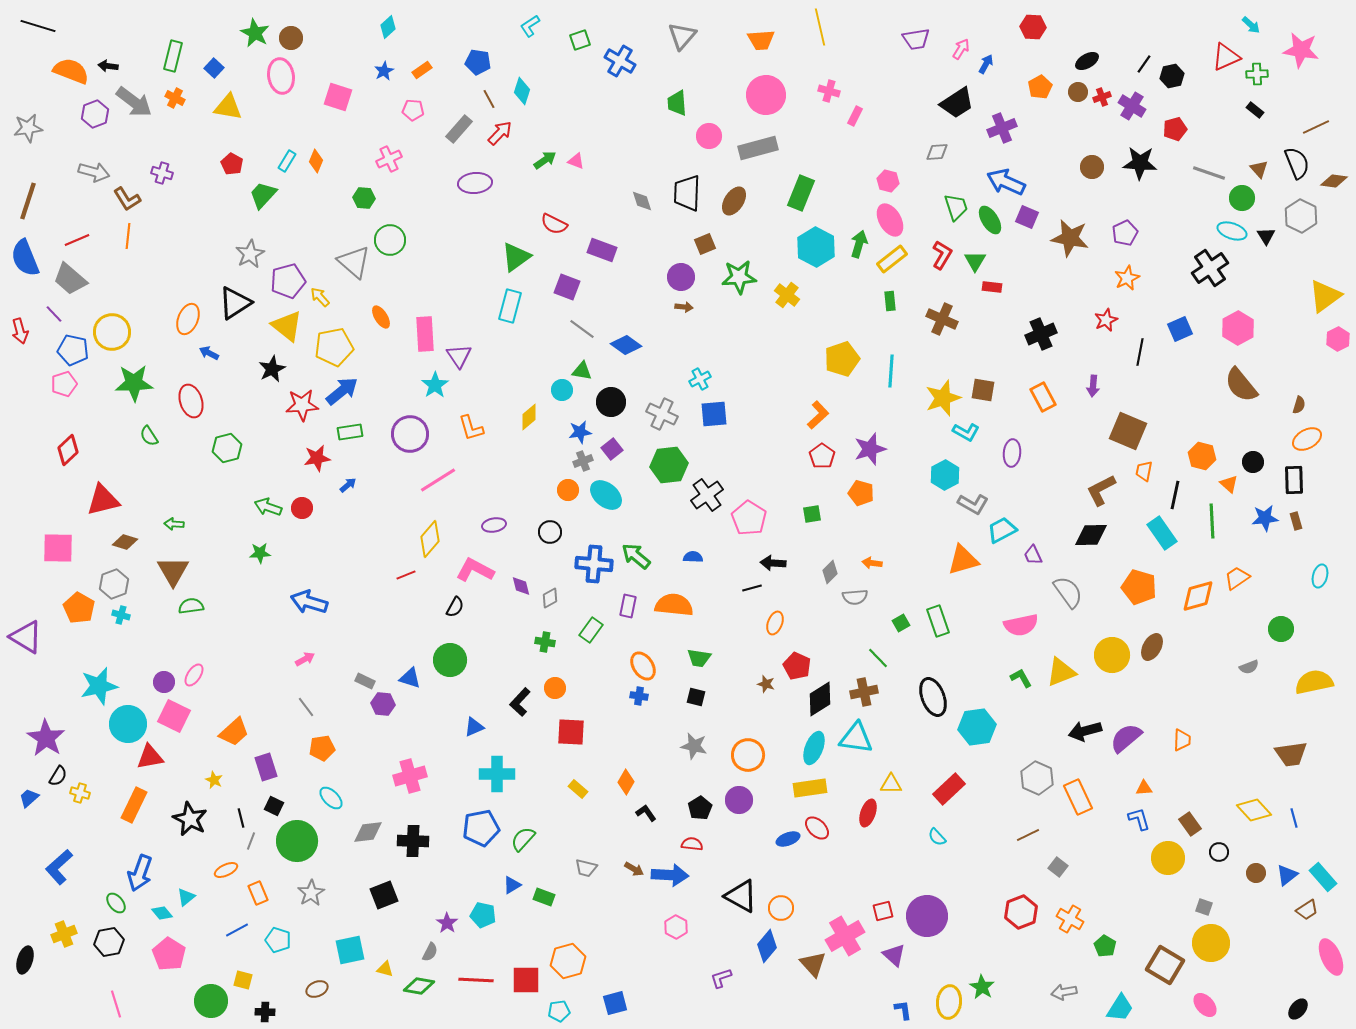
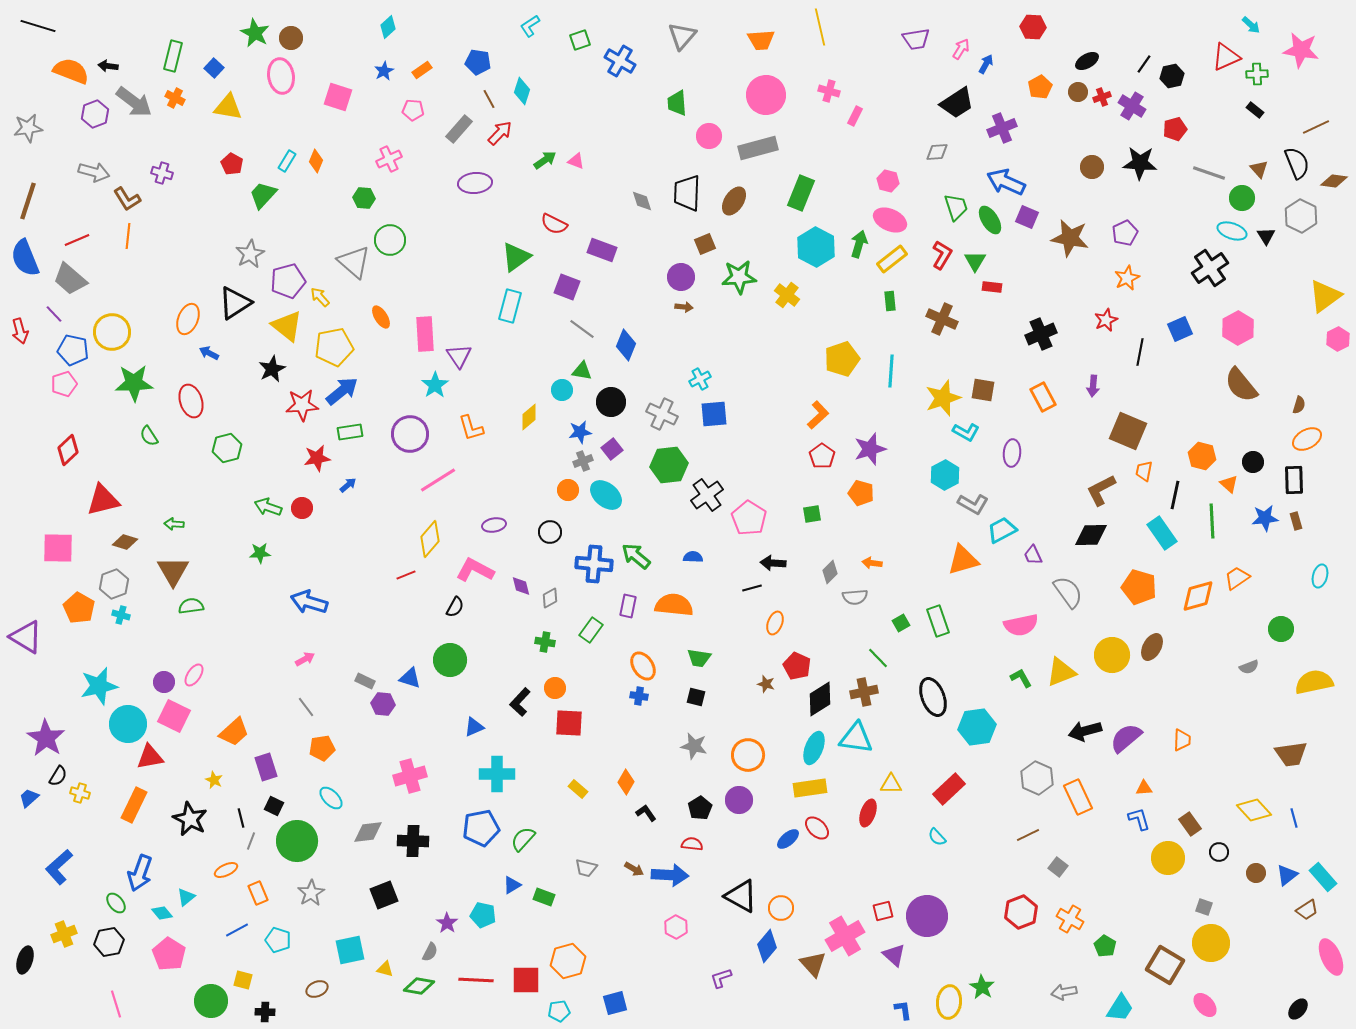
pink ellipse at (890, 220): rotated 36 degrees counterclockwise
blue diamond at (626, 345): rotated 76 degrees clockwise
red square at (571, 732): moved 2 px left, 9 px up
blue ellipse at (788, 839): rotated 20 degrees counterclockwise
